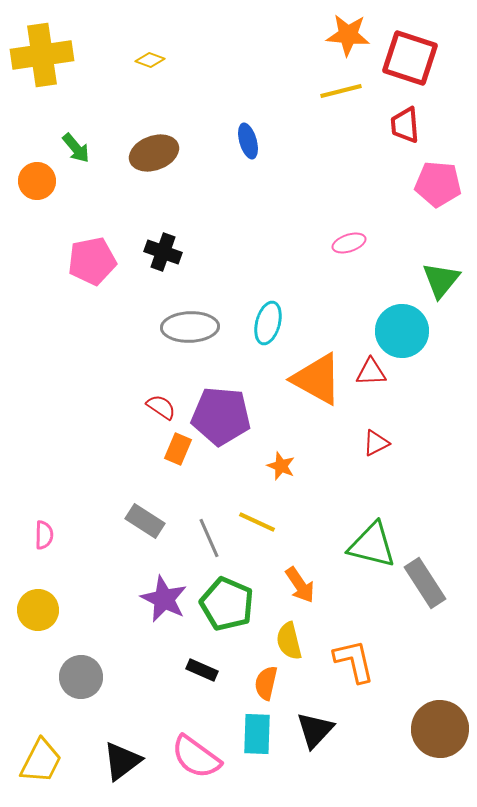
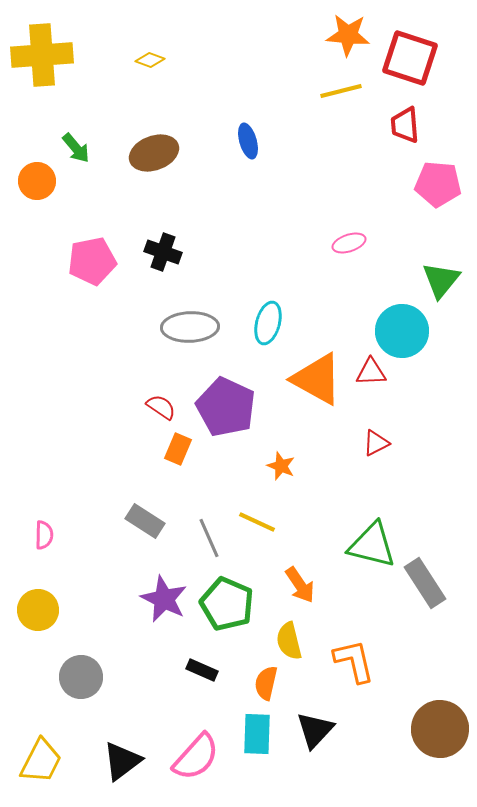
yellow cross at (42, 55): rotated 4 degrees clockwise
purple pentagon at (221, 416): moved 5 px right, 9 px up; rotated 20 degrees clockwise
pink semicircle at (196, 757): rotated 84 degrees counterclockwise
